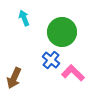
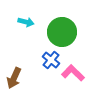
cyan arrow: moved 2 px right, 4 px down; rotated 126 degrees clockwise
